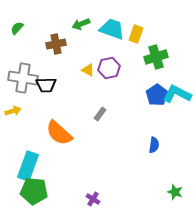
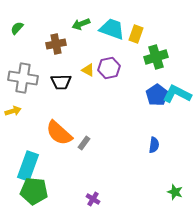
black trapezoid: moved 15 px right, 3 px up
gray rectangle: moved 16 px left, 29 px down
